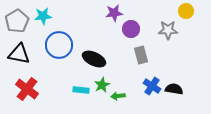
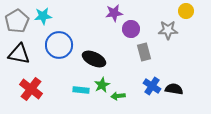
gray rectangle: moved 3 px right, 3 px up
red cross: moved 4 px right
